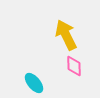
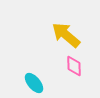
yellow arrow: rotated 24 degrees counterclockwise
